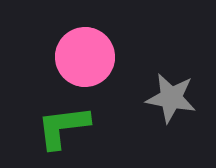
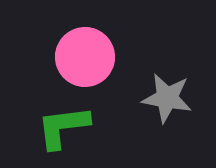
gray star: moved 4 px left
